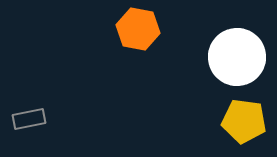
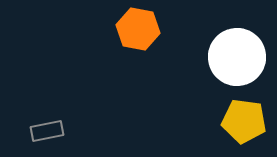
gray rectangle: moved 18 px right, 12 px down
